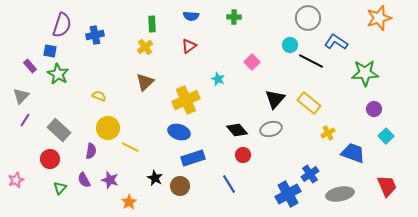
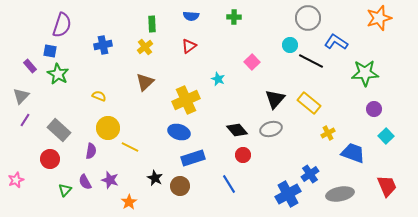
blue cross at (95, 35): moved 8 px right, 10 px down
purple semicircle at (84, 180): moved 1 px right, 2 px down
green triangle at (60, 188): moved 5 px right, 2 px down
